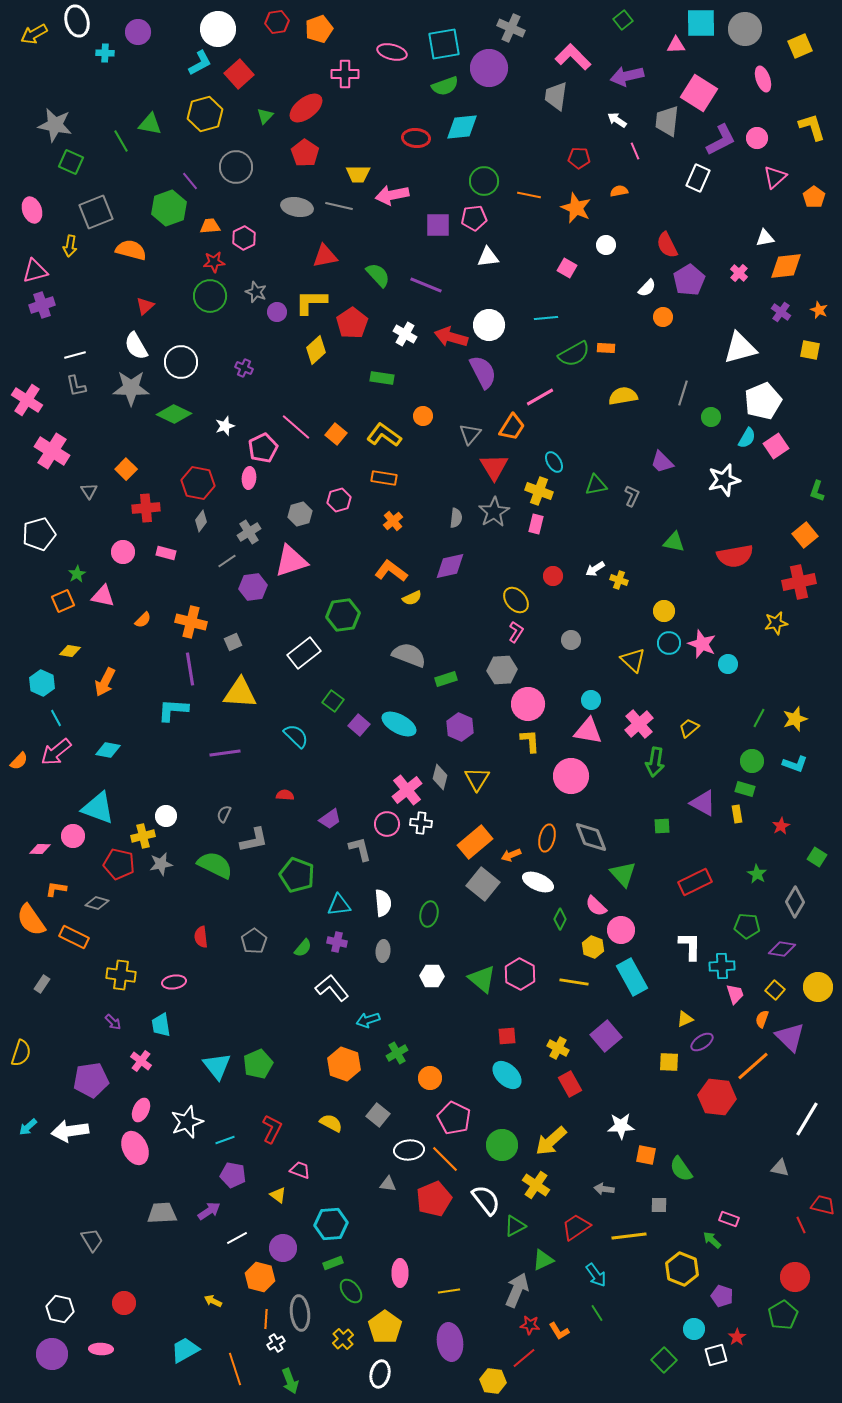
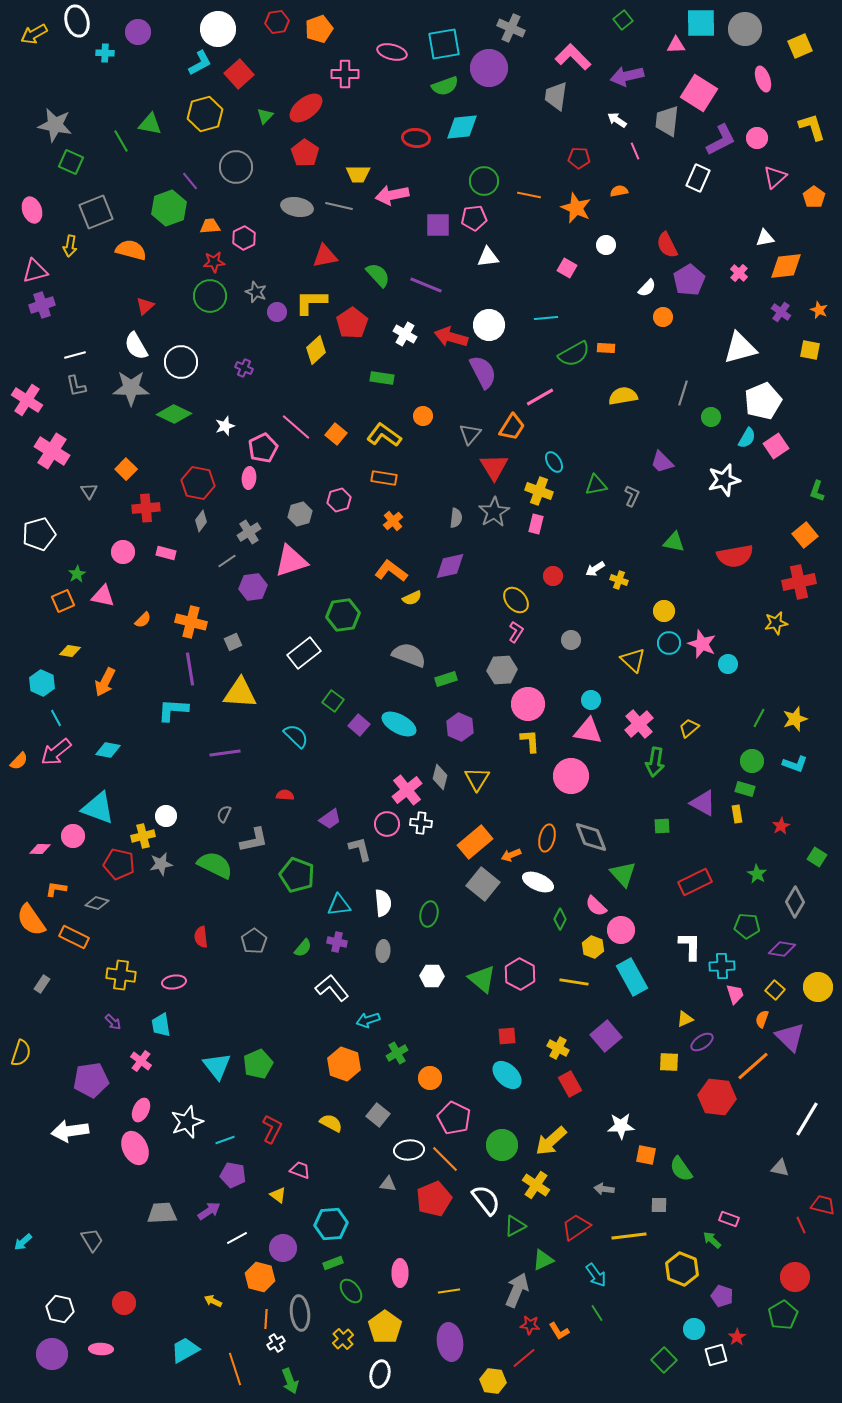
cyan arrow at (28, 1127): moved 5 px left, 115 px down
